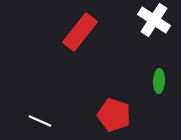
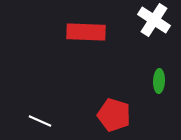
red rectangle: moved 6 px right; rotated 54 degrees clockwise
